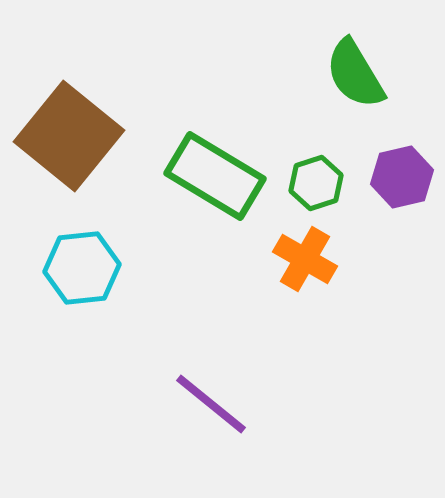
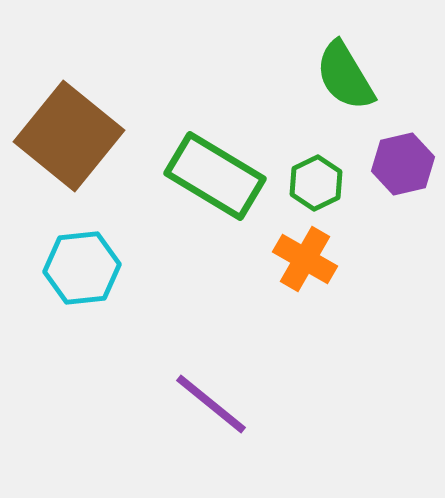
green semicircle: moved 10 px left, 2 px down
purple hexagon: moved 1 px right, 13 px up
green hexagon: rotated 8 degrees counterclockwise
